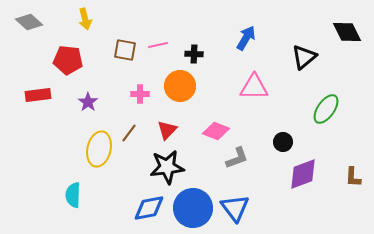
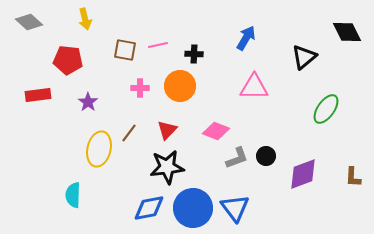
pink cross: moved 6 px up
black circle: moved 17 px left, 14 px down
